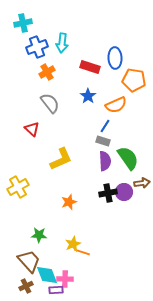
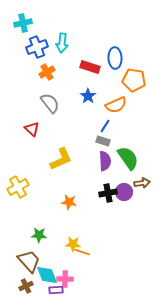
orange star: rotated 28 degrees clockwise
yellow star: rotated 28 degrees clockwise
